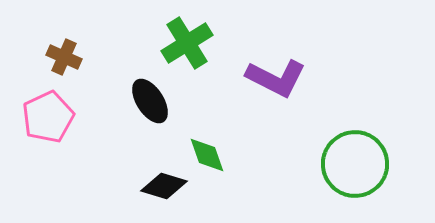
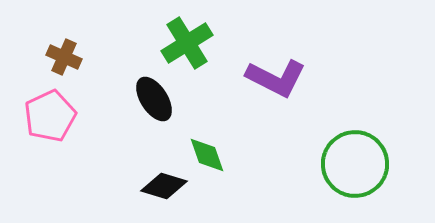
black ellipse: moved 4 px right, 2 px up
pink pentagon: moved 2 px right, 1 px up
